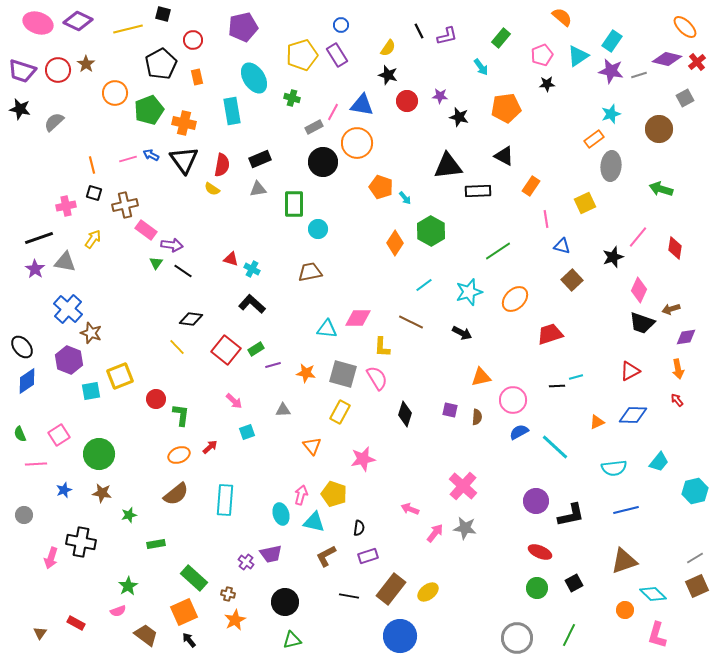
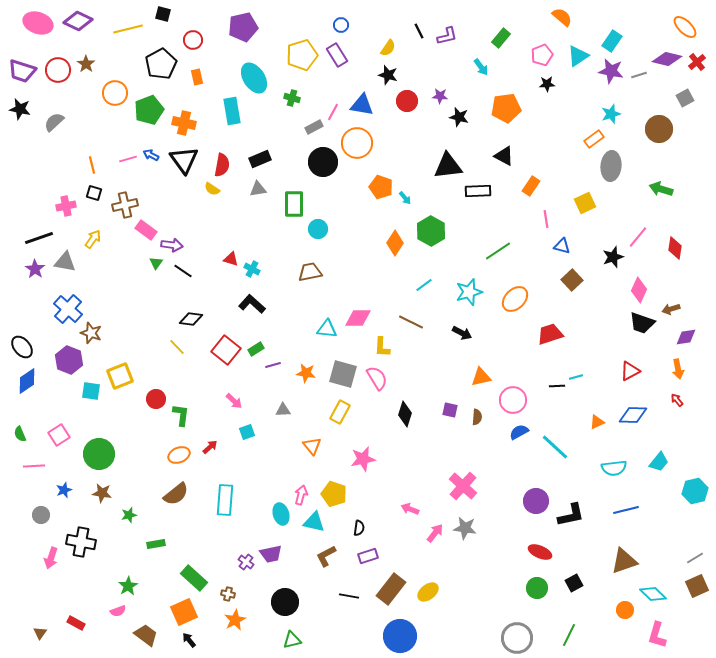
cyan square at (91, 391): rotated 18 degrees clockwise
pink line at (36, 464): moved 2 px left, 2 px down
gray circle at (24, 515): moved 17 px right
